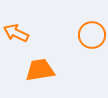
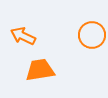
orange arrow: moved 7 px right, 3 px down
